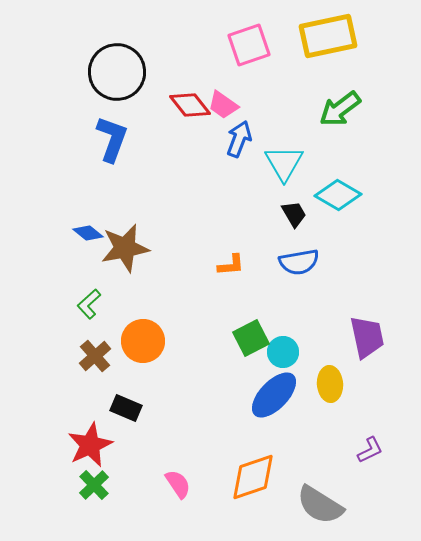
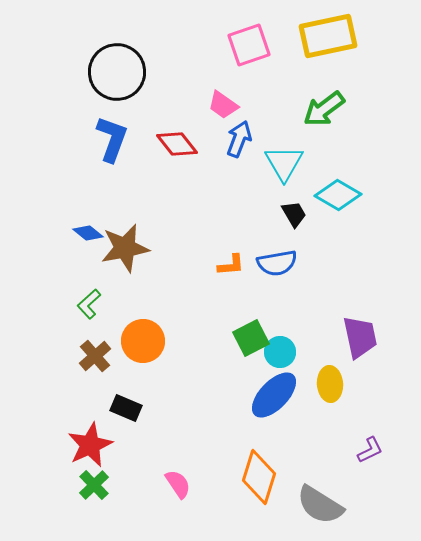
red diamond: moved 13 px left, 39 px down
green arrow: moved 16 px left
blue semicircle: moved 22 px left, 1 px down
purple trapezoid: moved 7 px left
cyan circle: moved 3 px left
orange diamond: moved 6 px right; rotated 54 degrees counterclockwise
